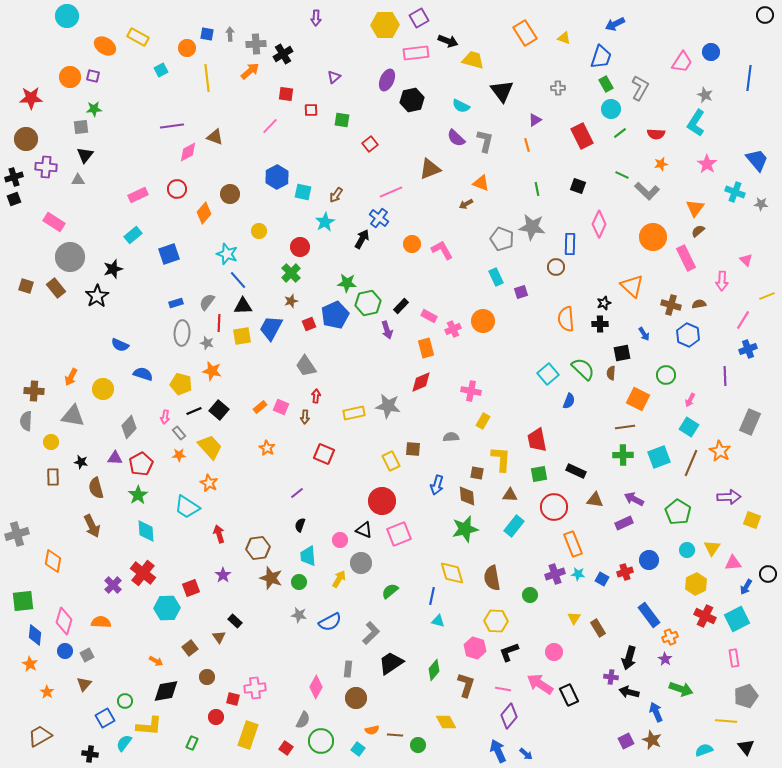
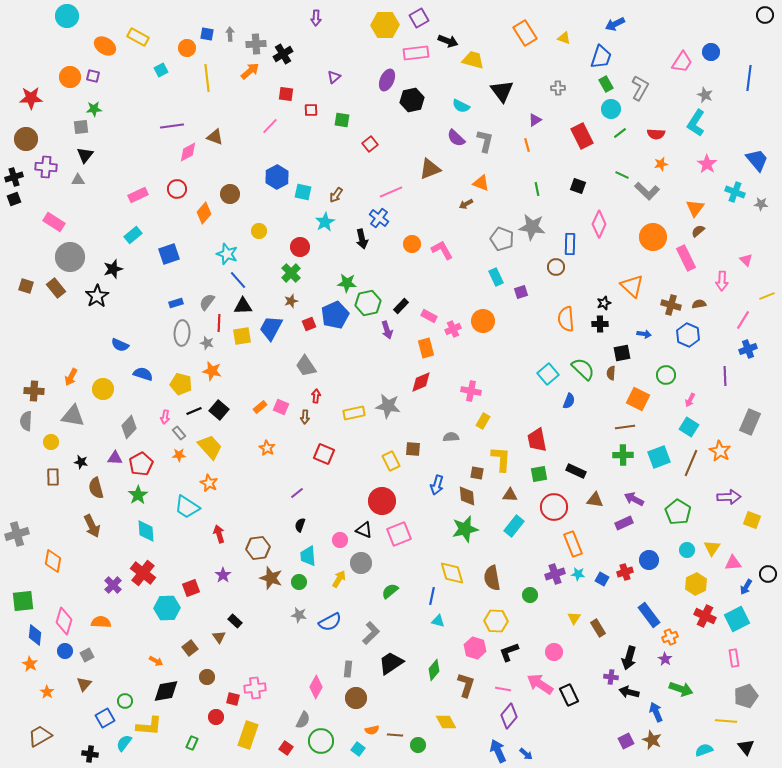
black arrow at (362, 239): rotated 138 degrees clockwise
blue arrow at (644, 334): rotated 48 degrees counterclockwise
